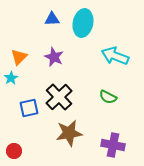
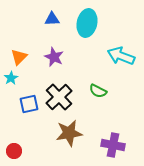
cyan ellipse: moved 4 px right
cyan arrow: moved 6 px right
green semicircle: moved 10 px left, 6 px up
blue square: moved 4 px up
